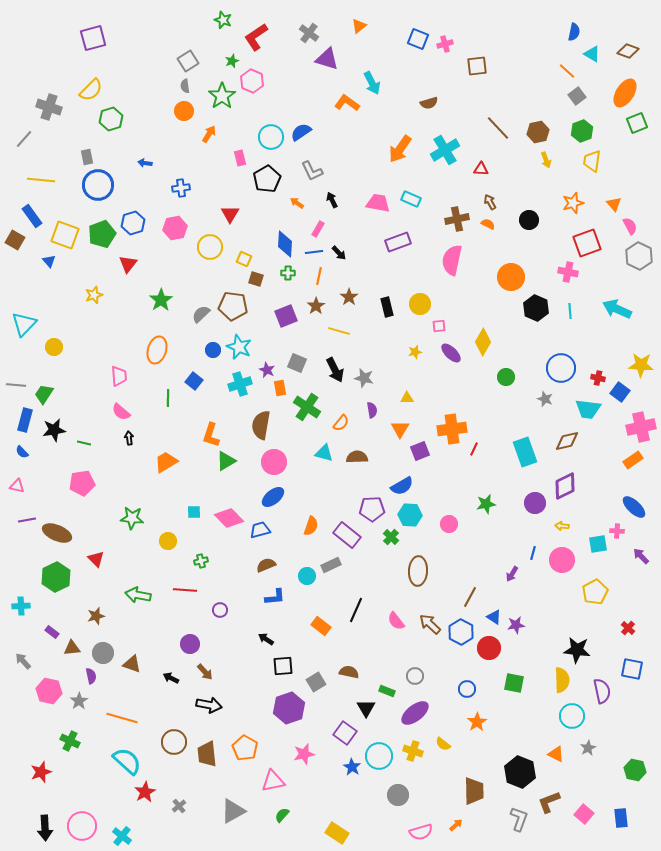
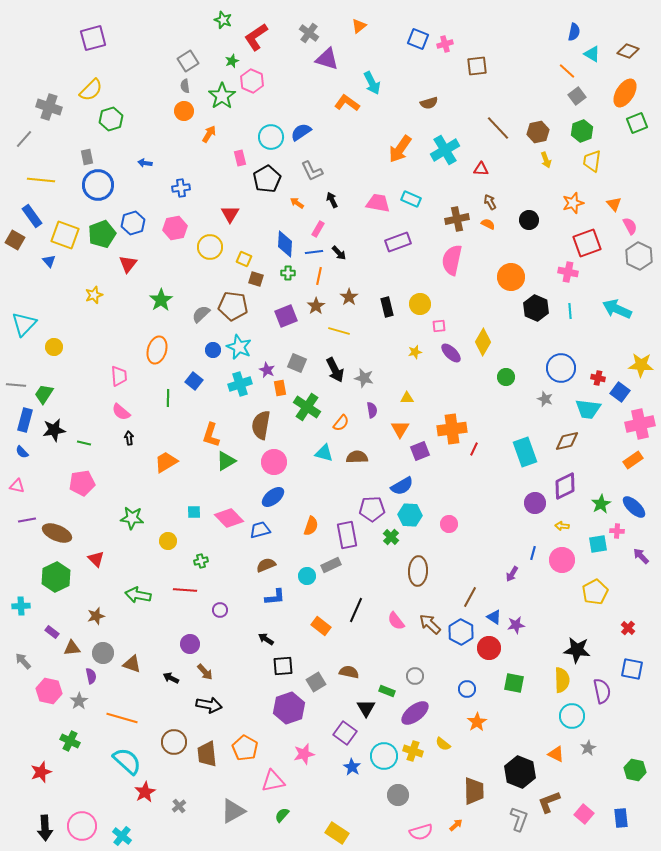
pink cross at (641, 427): moved 1 px left, 3 px up
green star at (486, 504): moved 115 px right; rotated 18 degrees counterclockwise
purple rectangle at (347, 535): rotated 40 degrees clockwise
cyan circle at (379, 756): moved 5 px right
